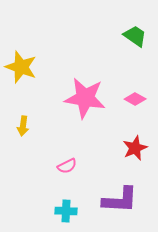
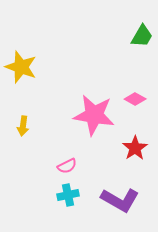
green trapezoid: moved 7 px right; rotated 85 degrees clockwise
pink star: moved 9 px right, 17 px down
red star: rotated 10 degrees counterclockwise
purple L-shape: rotated 27 degrees clockwise
cyan cross: moved 2 px right, 16 px up; rotated 15 degrees counterclockwise
